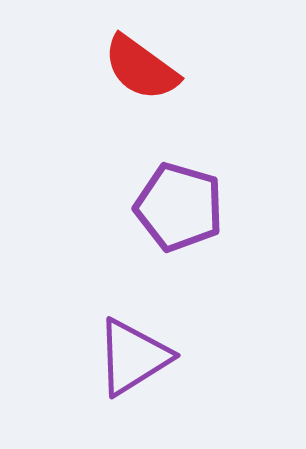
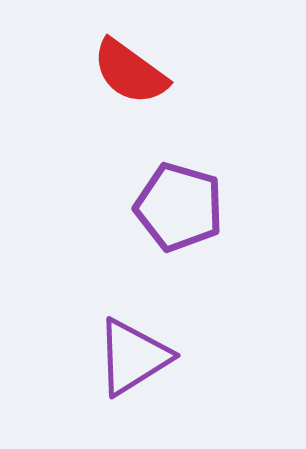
red semicircle: moved 11 px left, 4 px down
